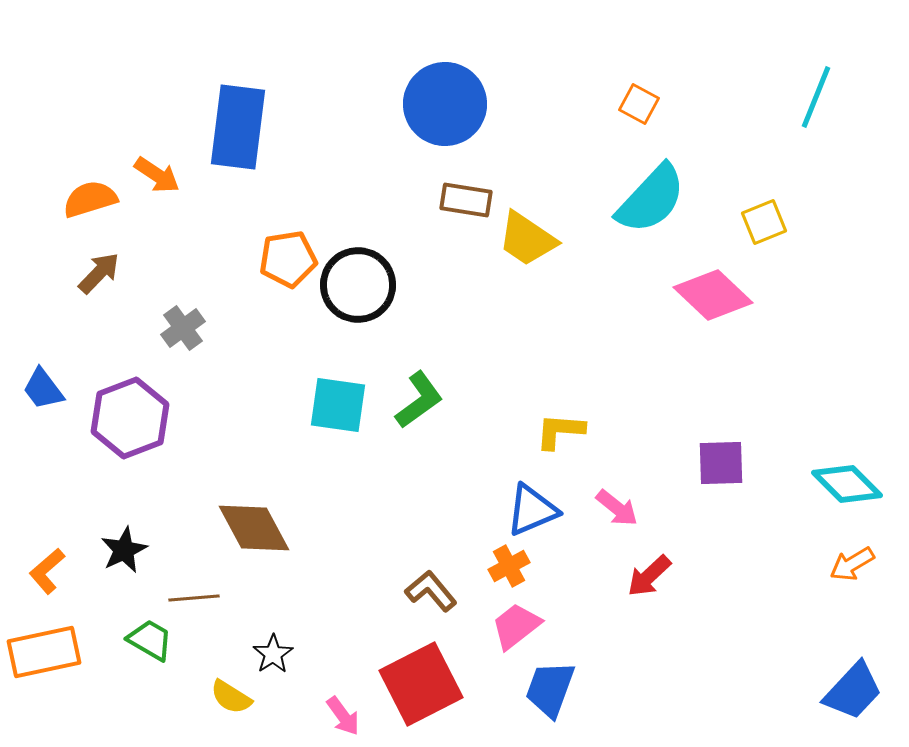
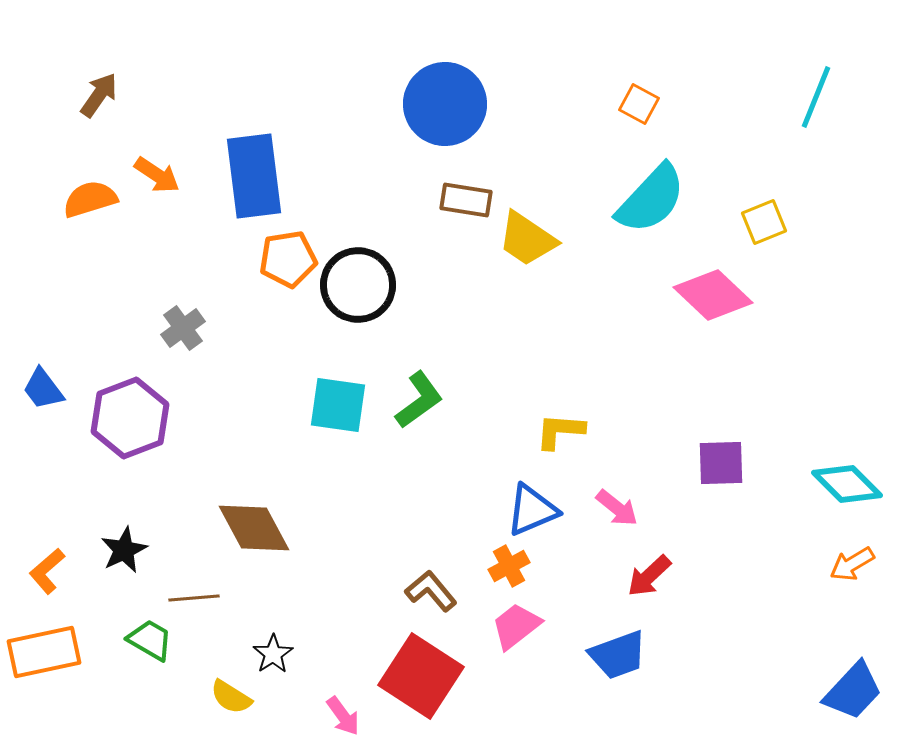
blue rectangle at (238, 127): moved 16 px right, 49 px down; rotated 14 degrees counterclockwise
brown arrow at (99, 273): moved 178 px up; rotated 9 degrees counterclockwise
red square at (421, 684): moved 8 px up; rotated 30 degrees counterclockwise
blue trapezoid at (550, 689): moved 68 px right, 34 px up; rotated 130 degrees counterclockwise
